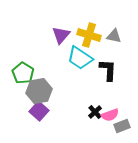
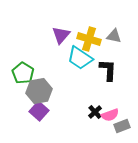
yellow cross: moved 4 px down
